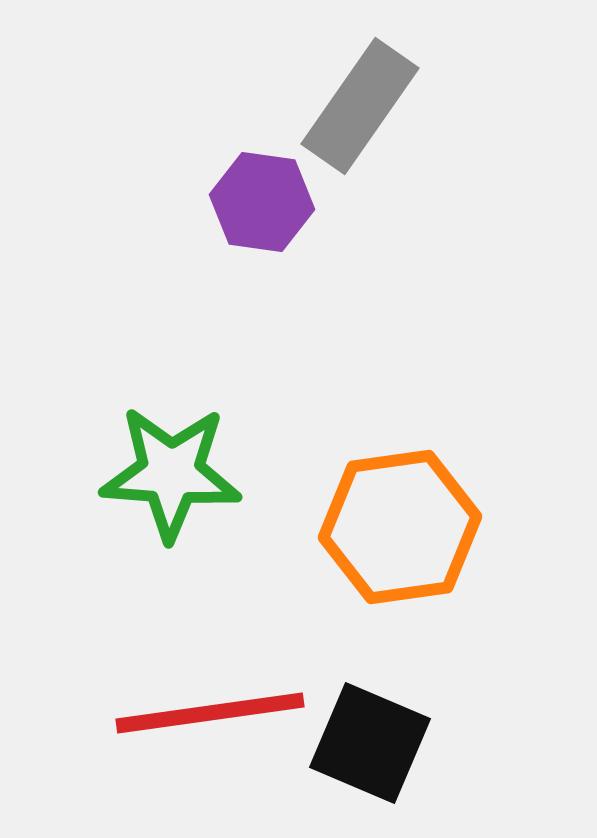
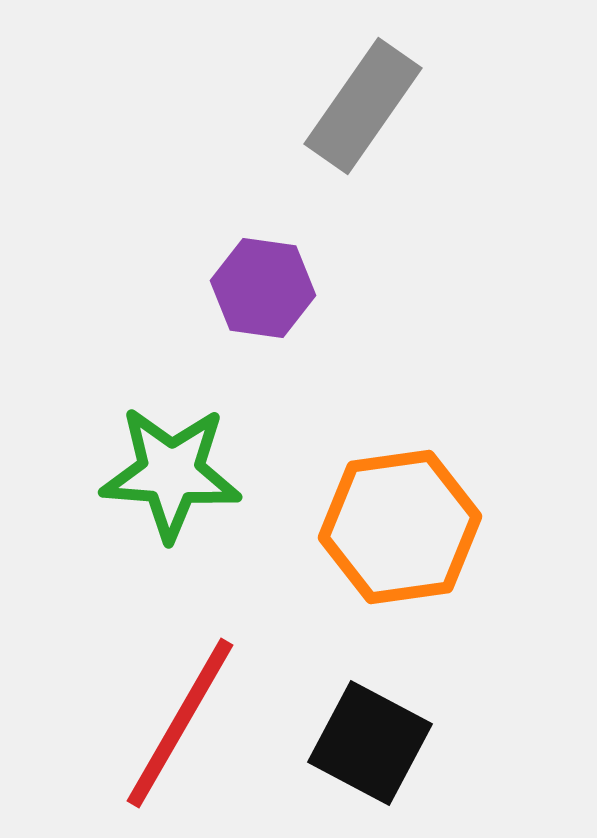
gray rectangle: moved 3 px right
purple hexagon: moved 1 px right, 86 px down
red line: moved 30 px left, 10 px down; rotated 52 degrees counterclockwise
black square: rotated 5 degrees clockwise
